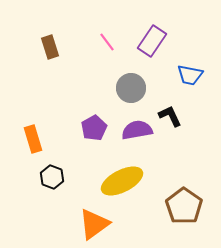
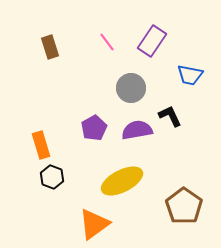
orange rectangle: moved 8 px right, 6 px down
